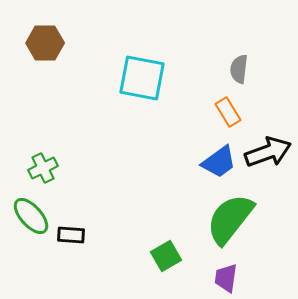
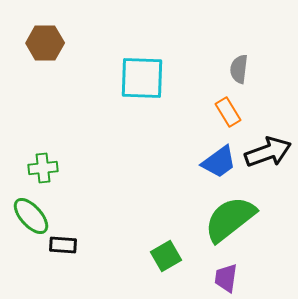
cyan square: rotated 9 degrees counterclockwise
green cross: rotated 20 degrees clockwise
green semicircle: rotated 14 degrees clockwise
black rectangle: moved 8 px left, 10 px down
